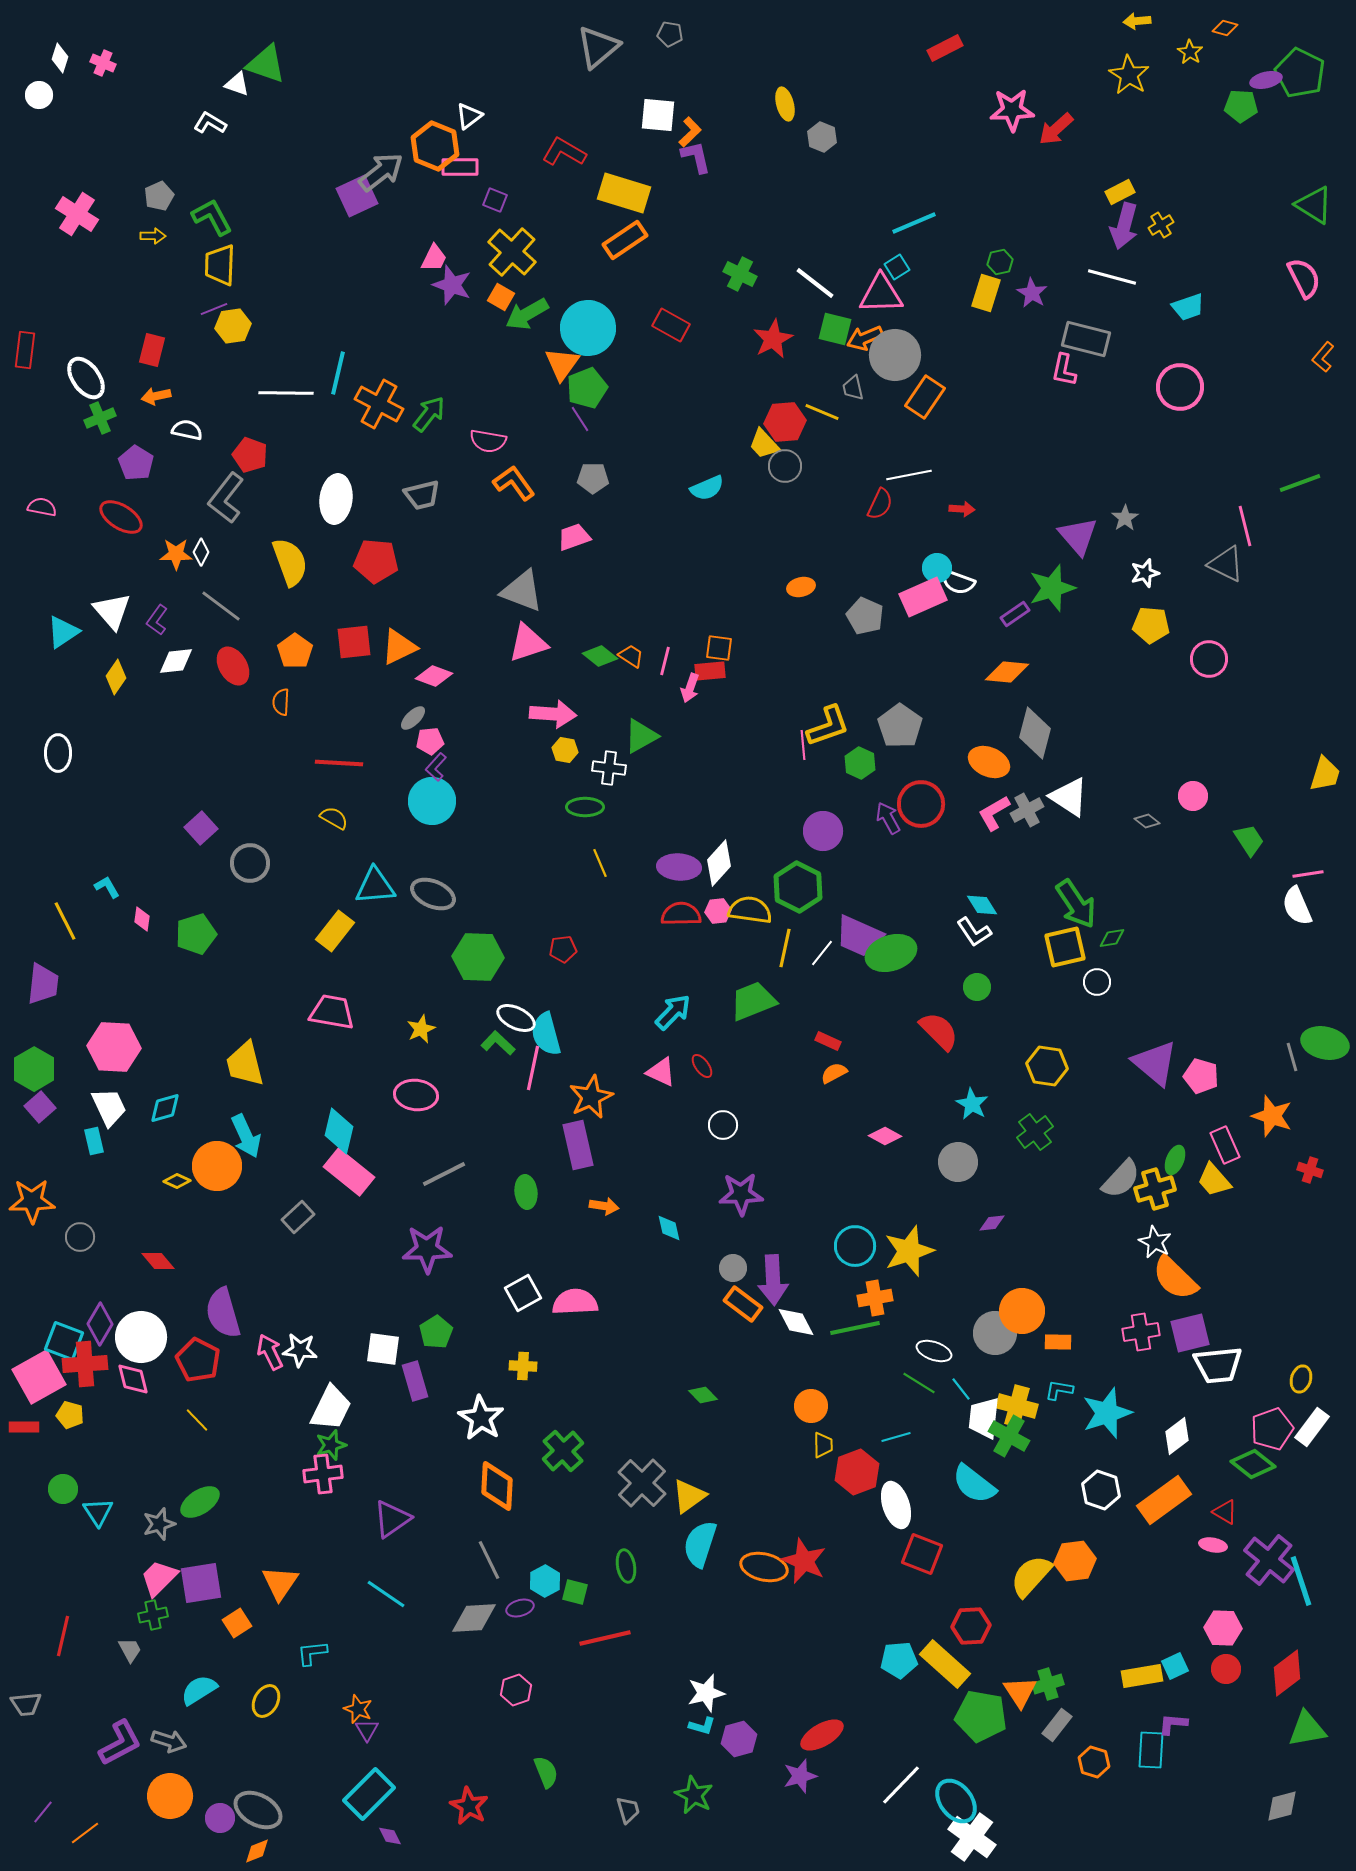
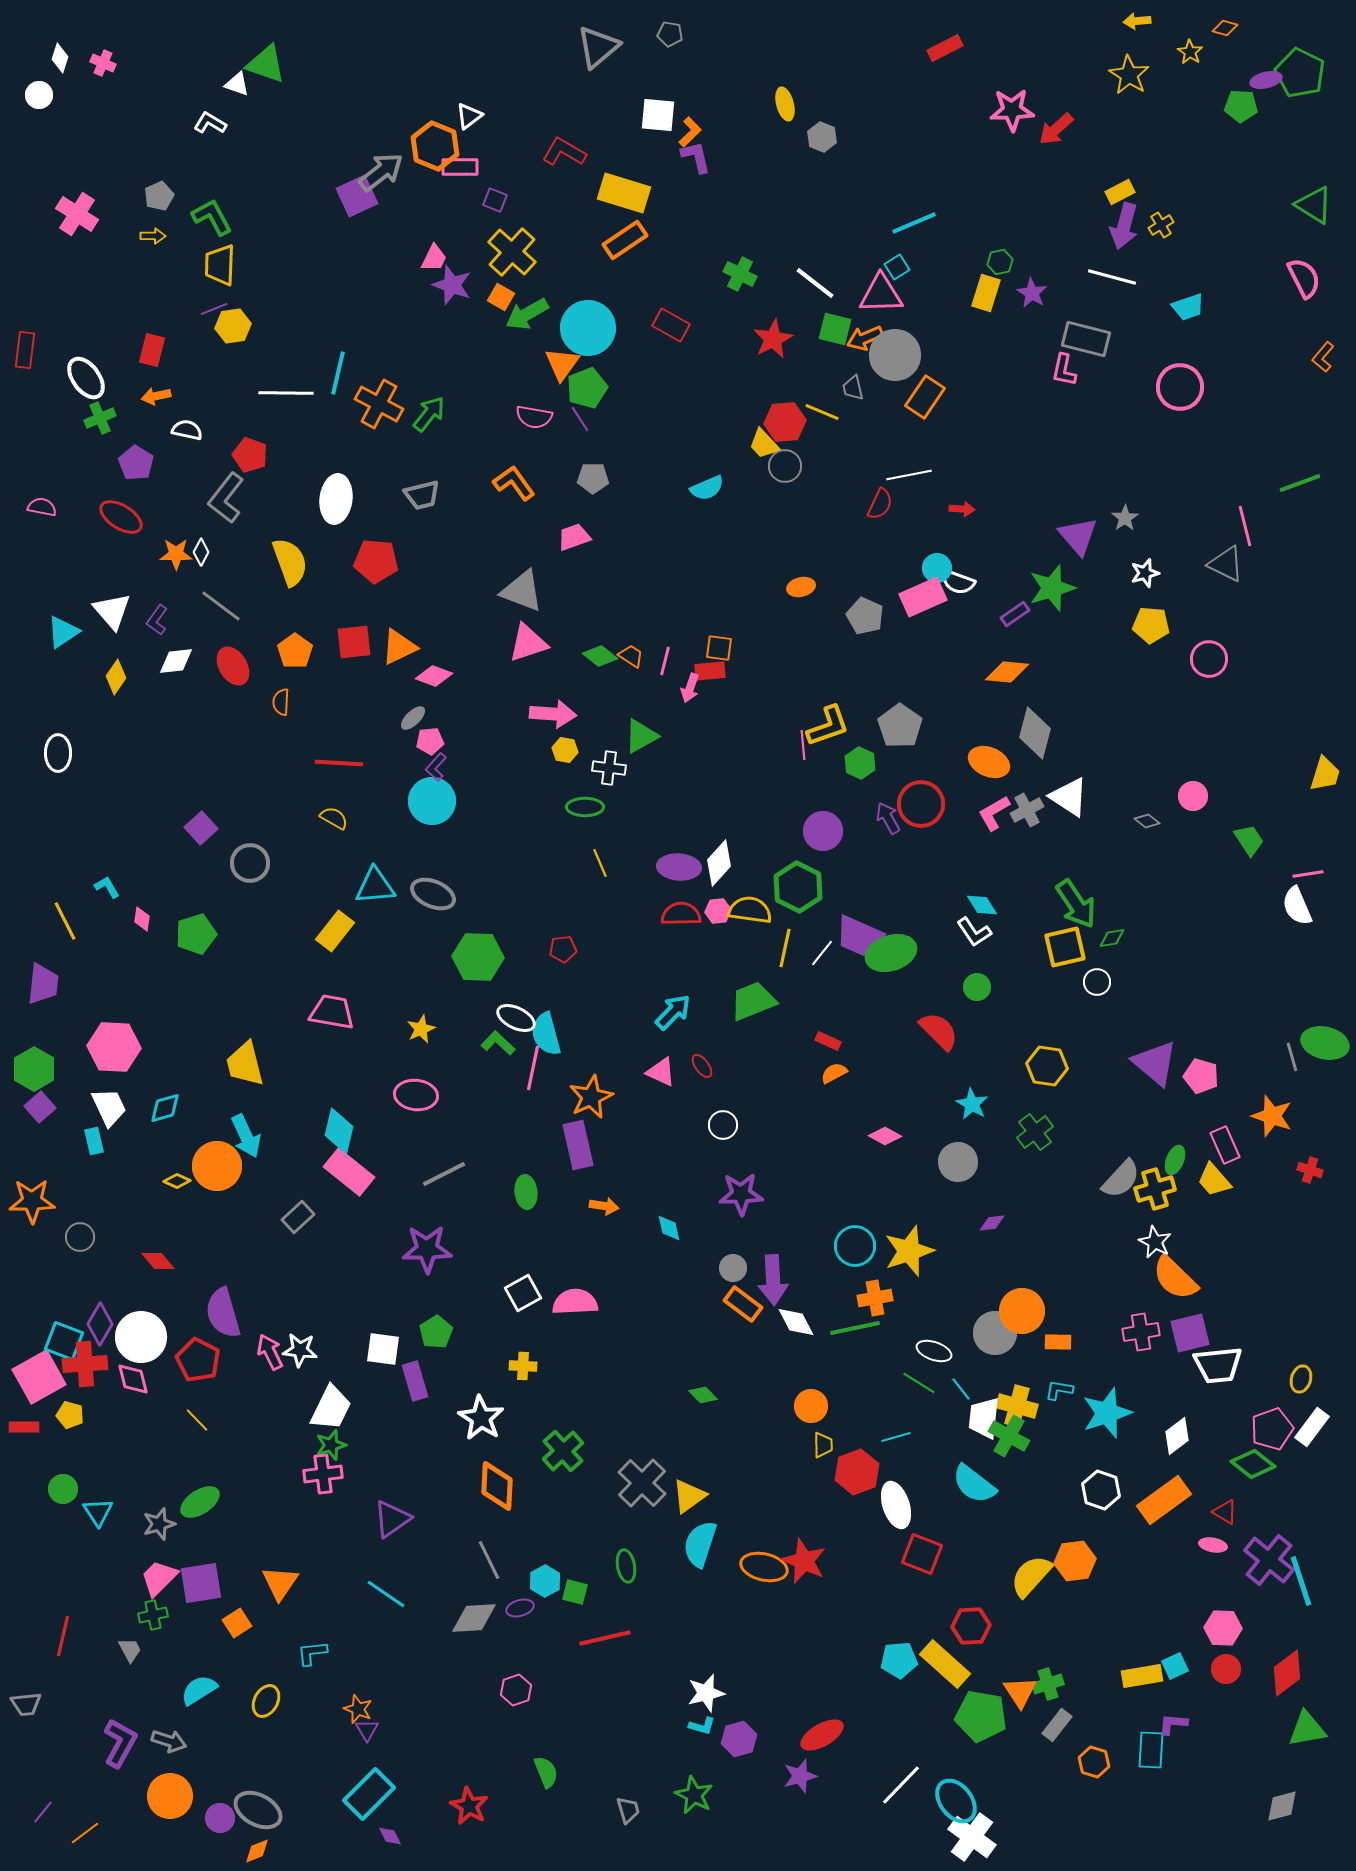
pink semicircle at (488, 441): moved 46 px right, 24 px up
purple L-shape at (120, 1743): rotated 33 degrees counterclockwise
